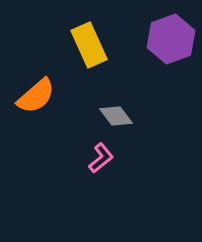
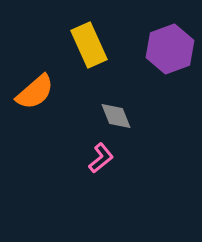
purple hexagon: moved 1 px left, 10 px down
orange semicircle: moved 1 px left, 4 px up
gray diamond: rotated 16 degrees clockwise
